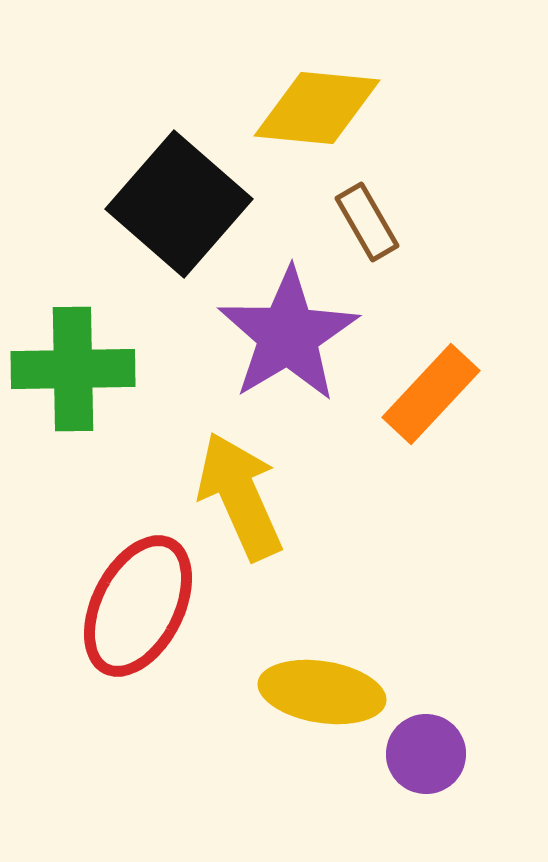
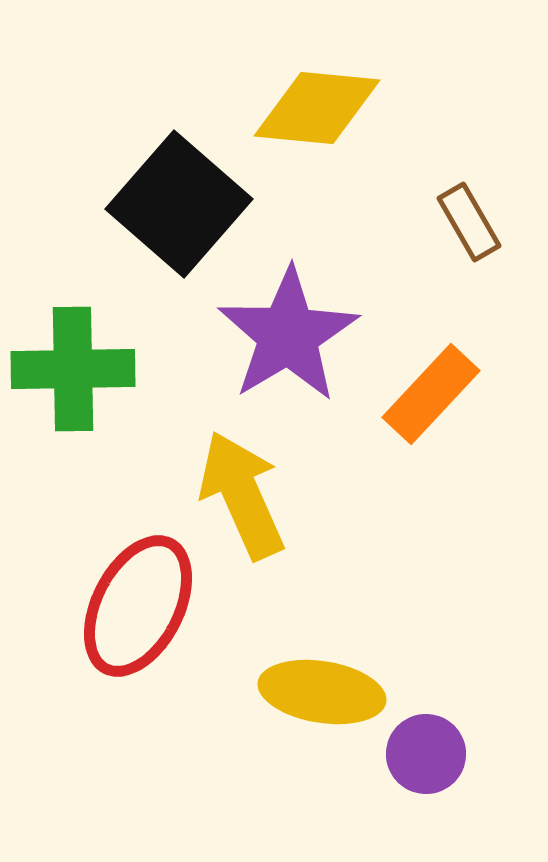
brown rectangle: moved 102 px right
yellow arrow: moved 2 px right, 1 px up
